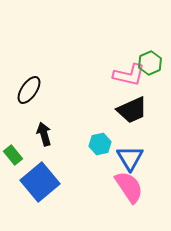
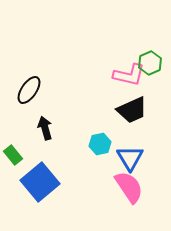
black arrow: moved 1 px right, 6 px up
